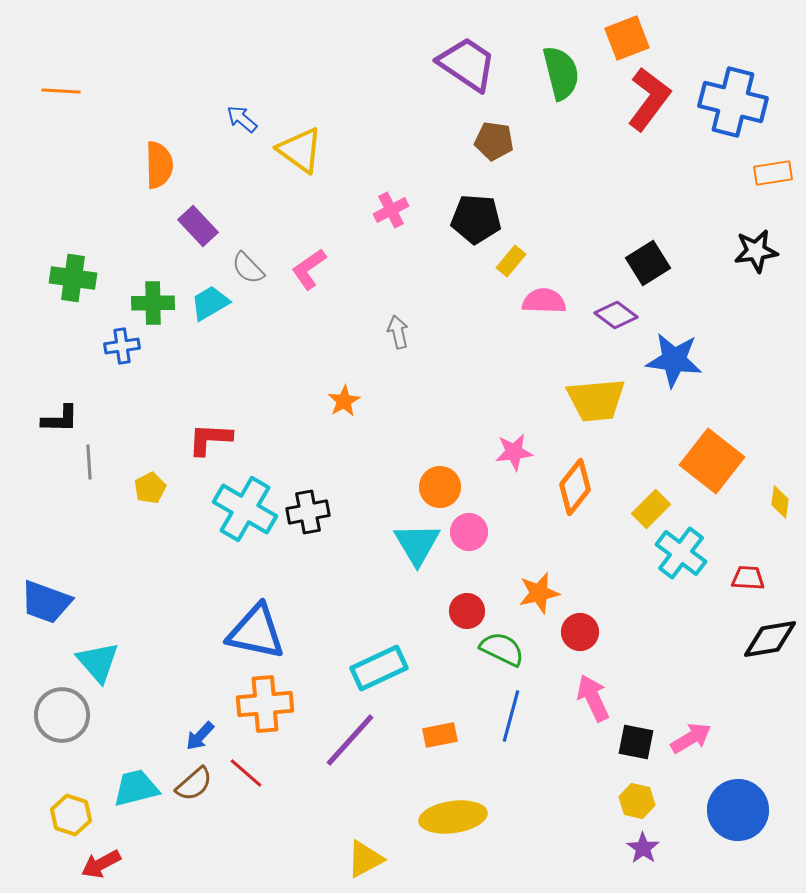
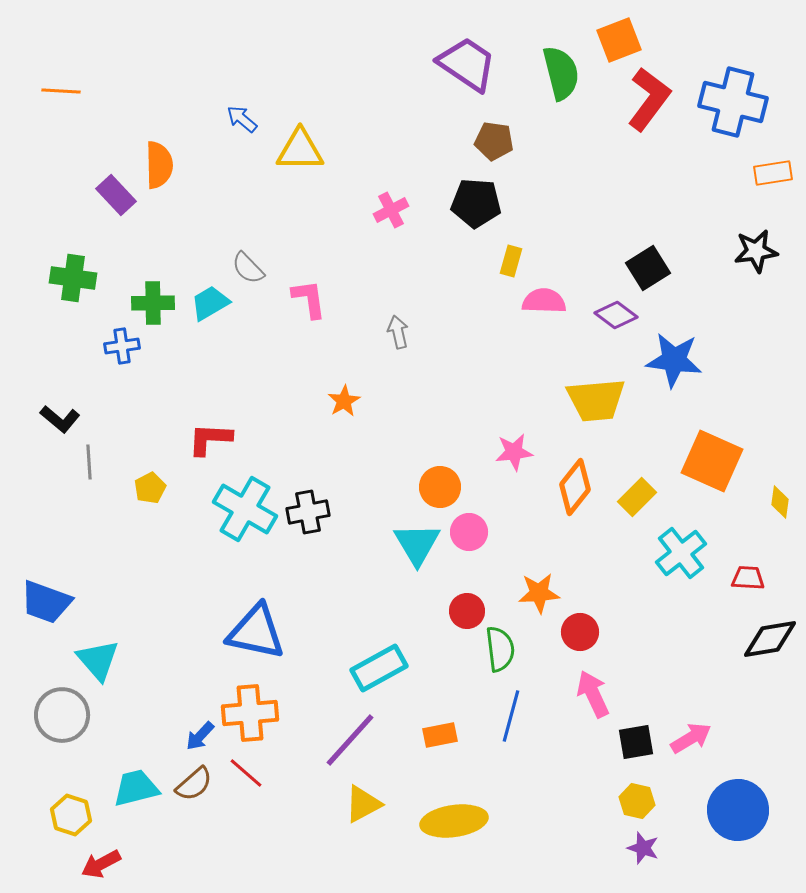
orange square at (627, 38): moved 8 px left, 2 px down
yellow triangle at (300, 150): rotated 36 degrees counterclockwise
black pentagon at (476, 219): moved 16 px up
purple rectangle at (198, 226): moved 82 px left, 31 px up
yellow rectangle at (511, 261): rotated 24 degrees counterclockwise
black square at (648, 263): moved 5 px down
pink L-shape at (309, 269): moved 30 px down; rotated 117 degrees clockwise
black L-shape at (60, 419): rotated 39 degrees clockwise
orange square at (712, 461): rotated 14 degrees counterclockwise
yellow rectangle at (651, 509): moved 14 px left, 12 px up
cyan cross at (681, 553): rotated 15 degrees clockwise
orange star at (539, 593): rotated 9 degrees clockwise
green semicircle at (502, 649): moved 2 px left; rotated 57 degrees clockwise
cyan triangle at (98, 662): moved 2 px up
cyan rectangle at (379, 668): rotated 4 degrees counterclockwise
pink arrow at (593, 698): moved 4 px up
orange cross at (265, 704): moved 15 px left, 9 px down
black square at (636, 742): rotated 21 degrees counterclockwise
yellow ellipse at (453, 817): moved 1 px right, 4 px down
purple star at (643, 848): rotated 16 degrees counterclockwise
yellow triangle at (365, 859): moved 2 px left, 55 px up
